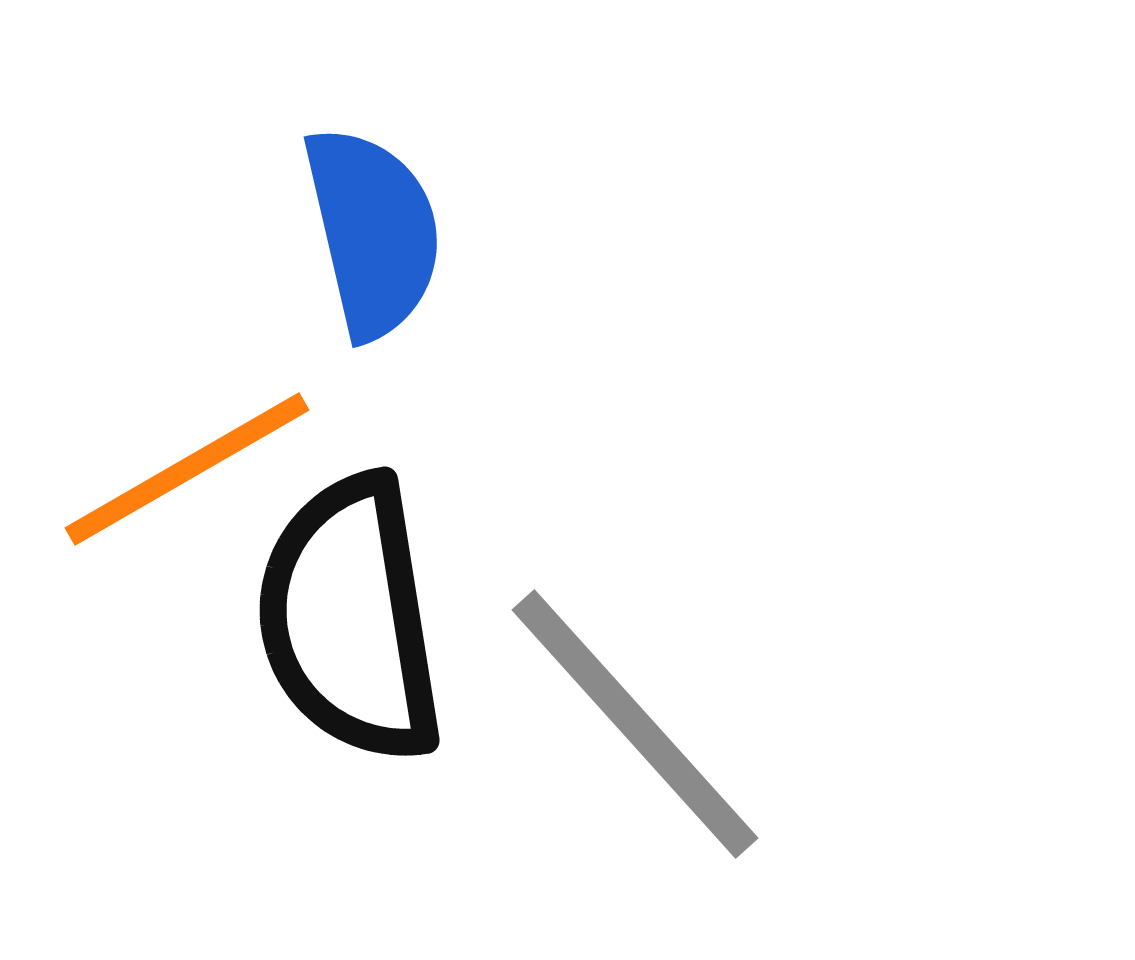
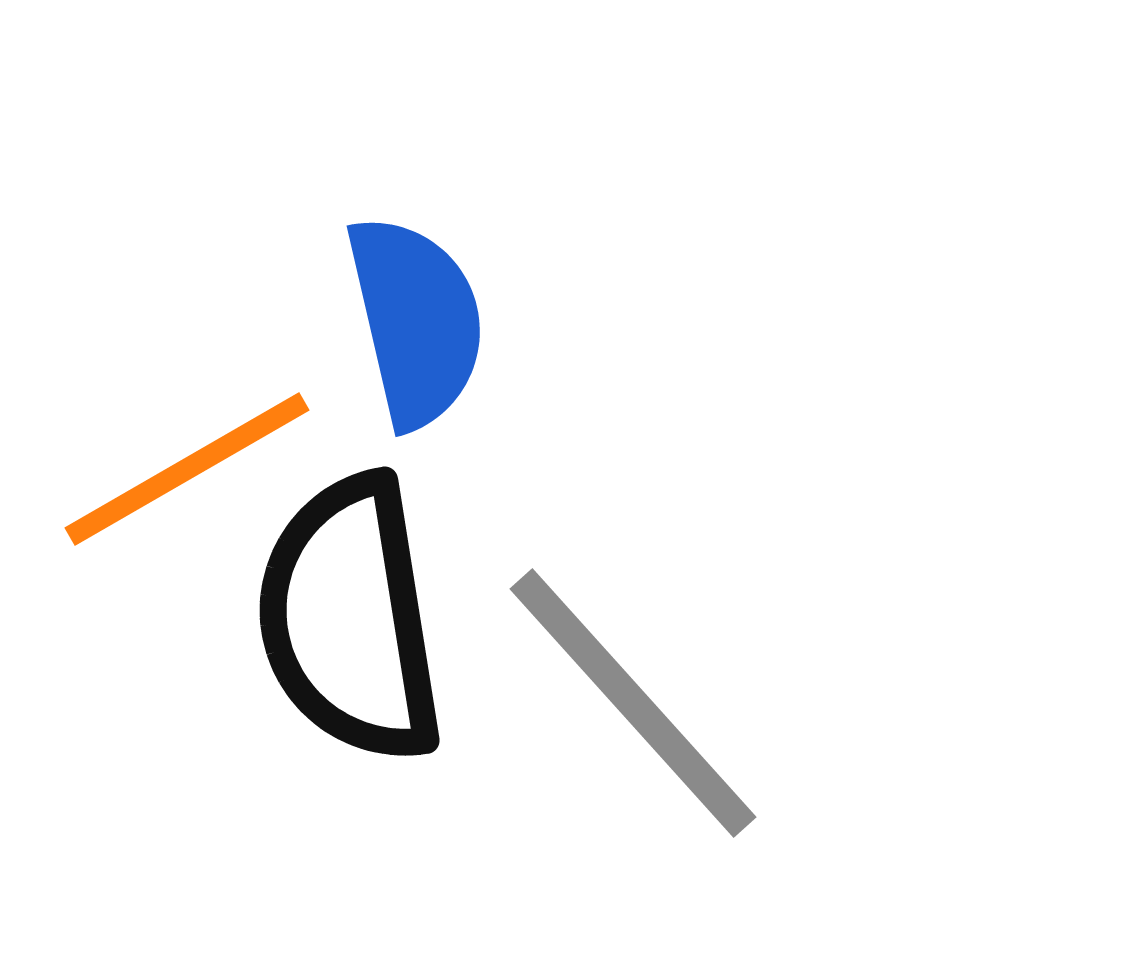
blue semicircle: moved 43 px right, 89 px down
gray line: moved 2 px left, 21 px up
